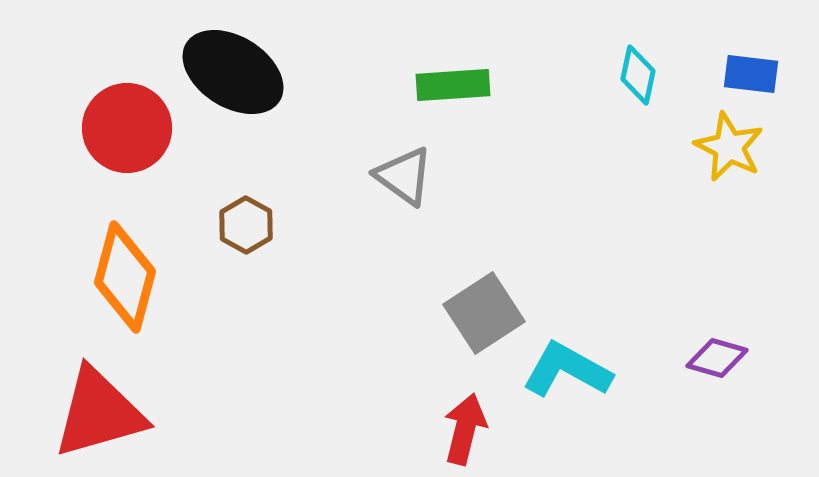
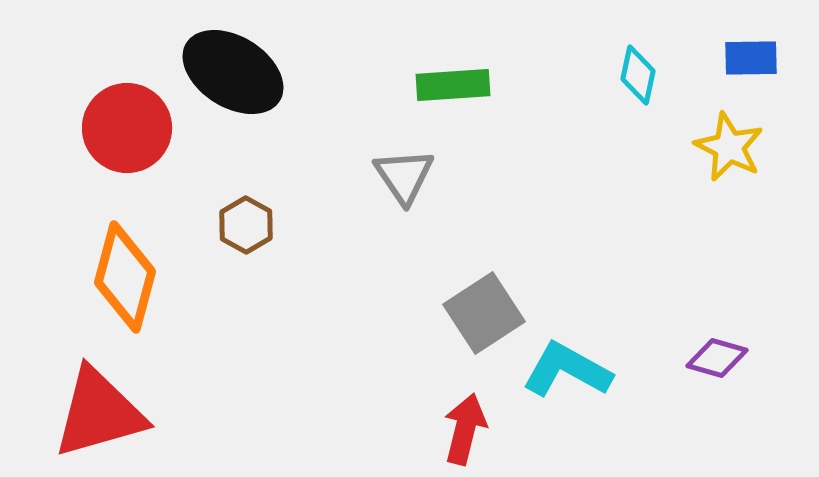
blue rectangle: moved 16 px up; rotated 8 degrees counterclockwise
gray triangle: rotated 20 degrees clockwise
